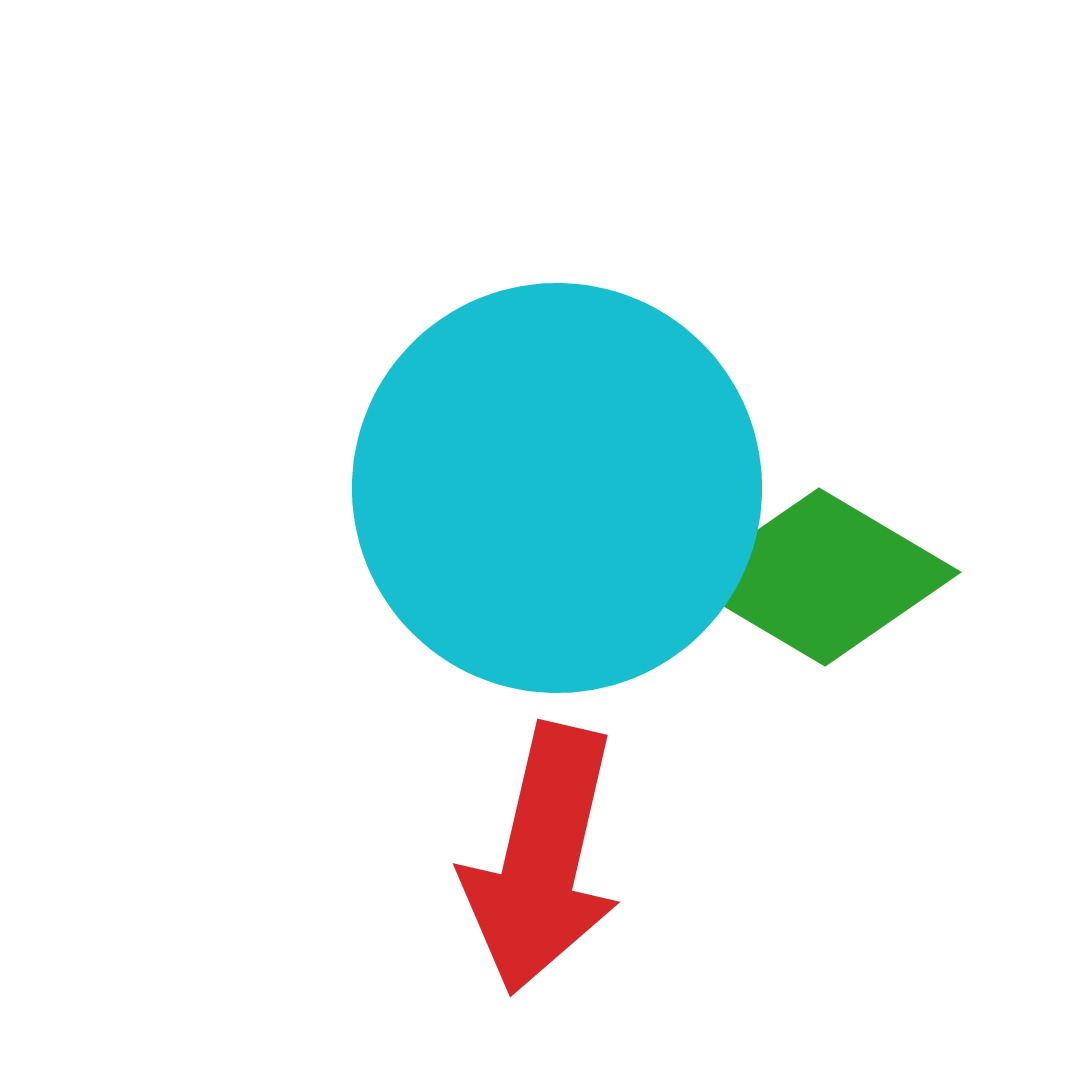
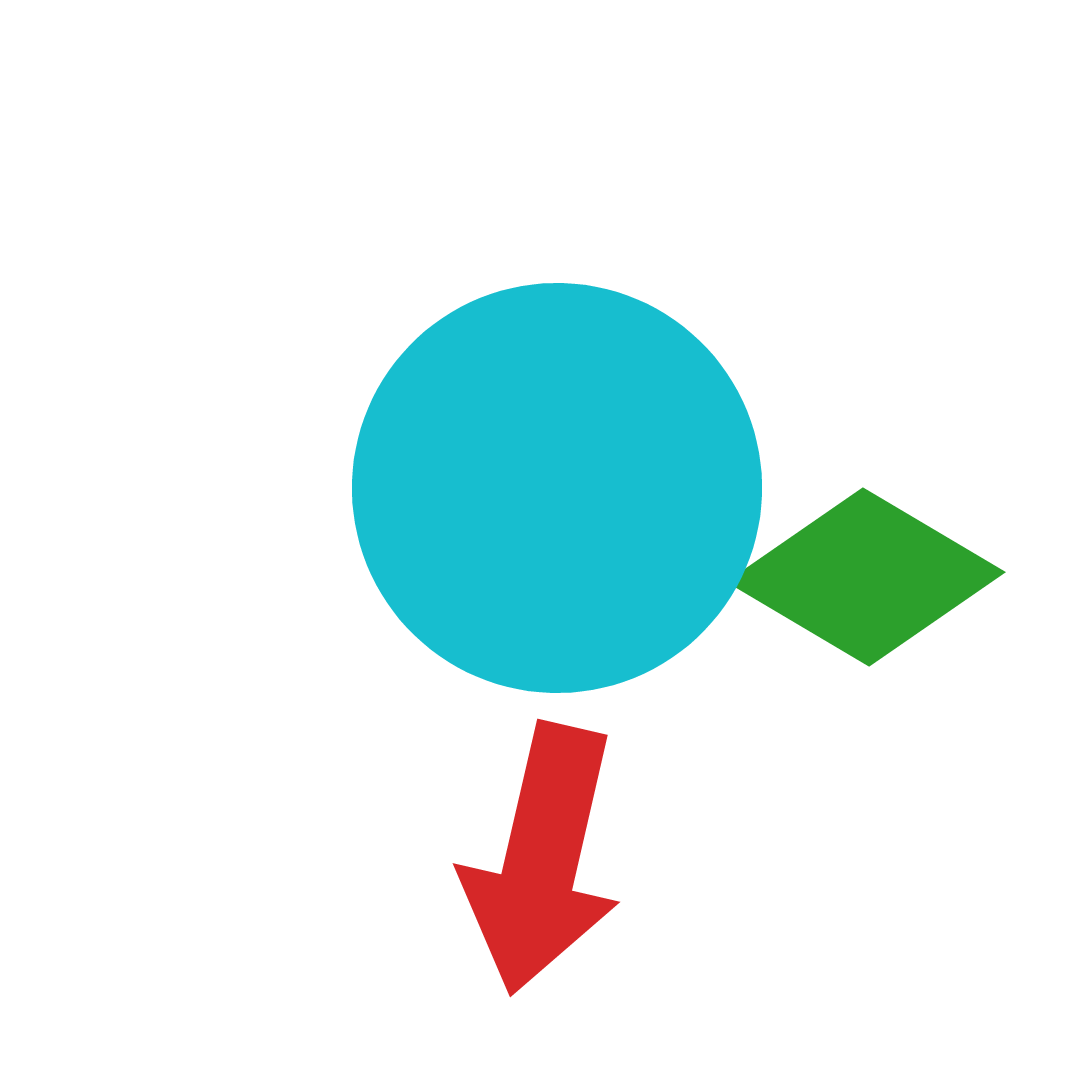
green diamond: moved 44 px right
